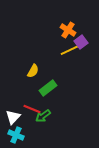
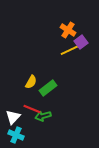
yellow semicircle: moved 2 px left, 11 px down
green arrow: rotated 21 degrees clockwise
